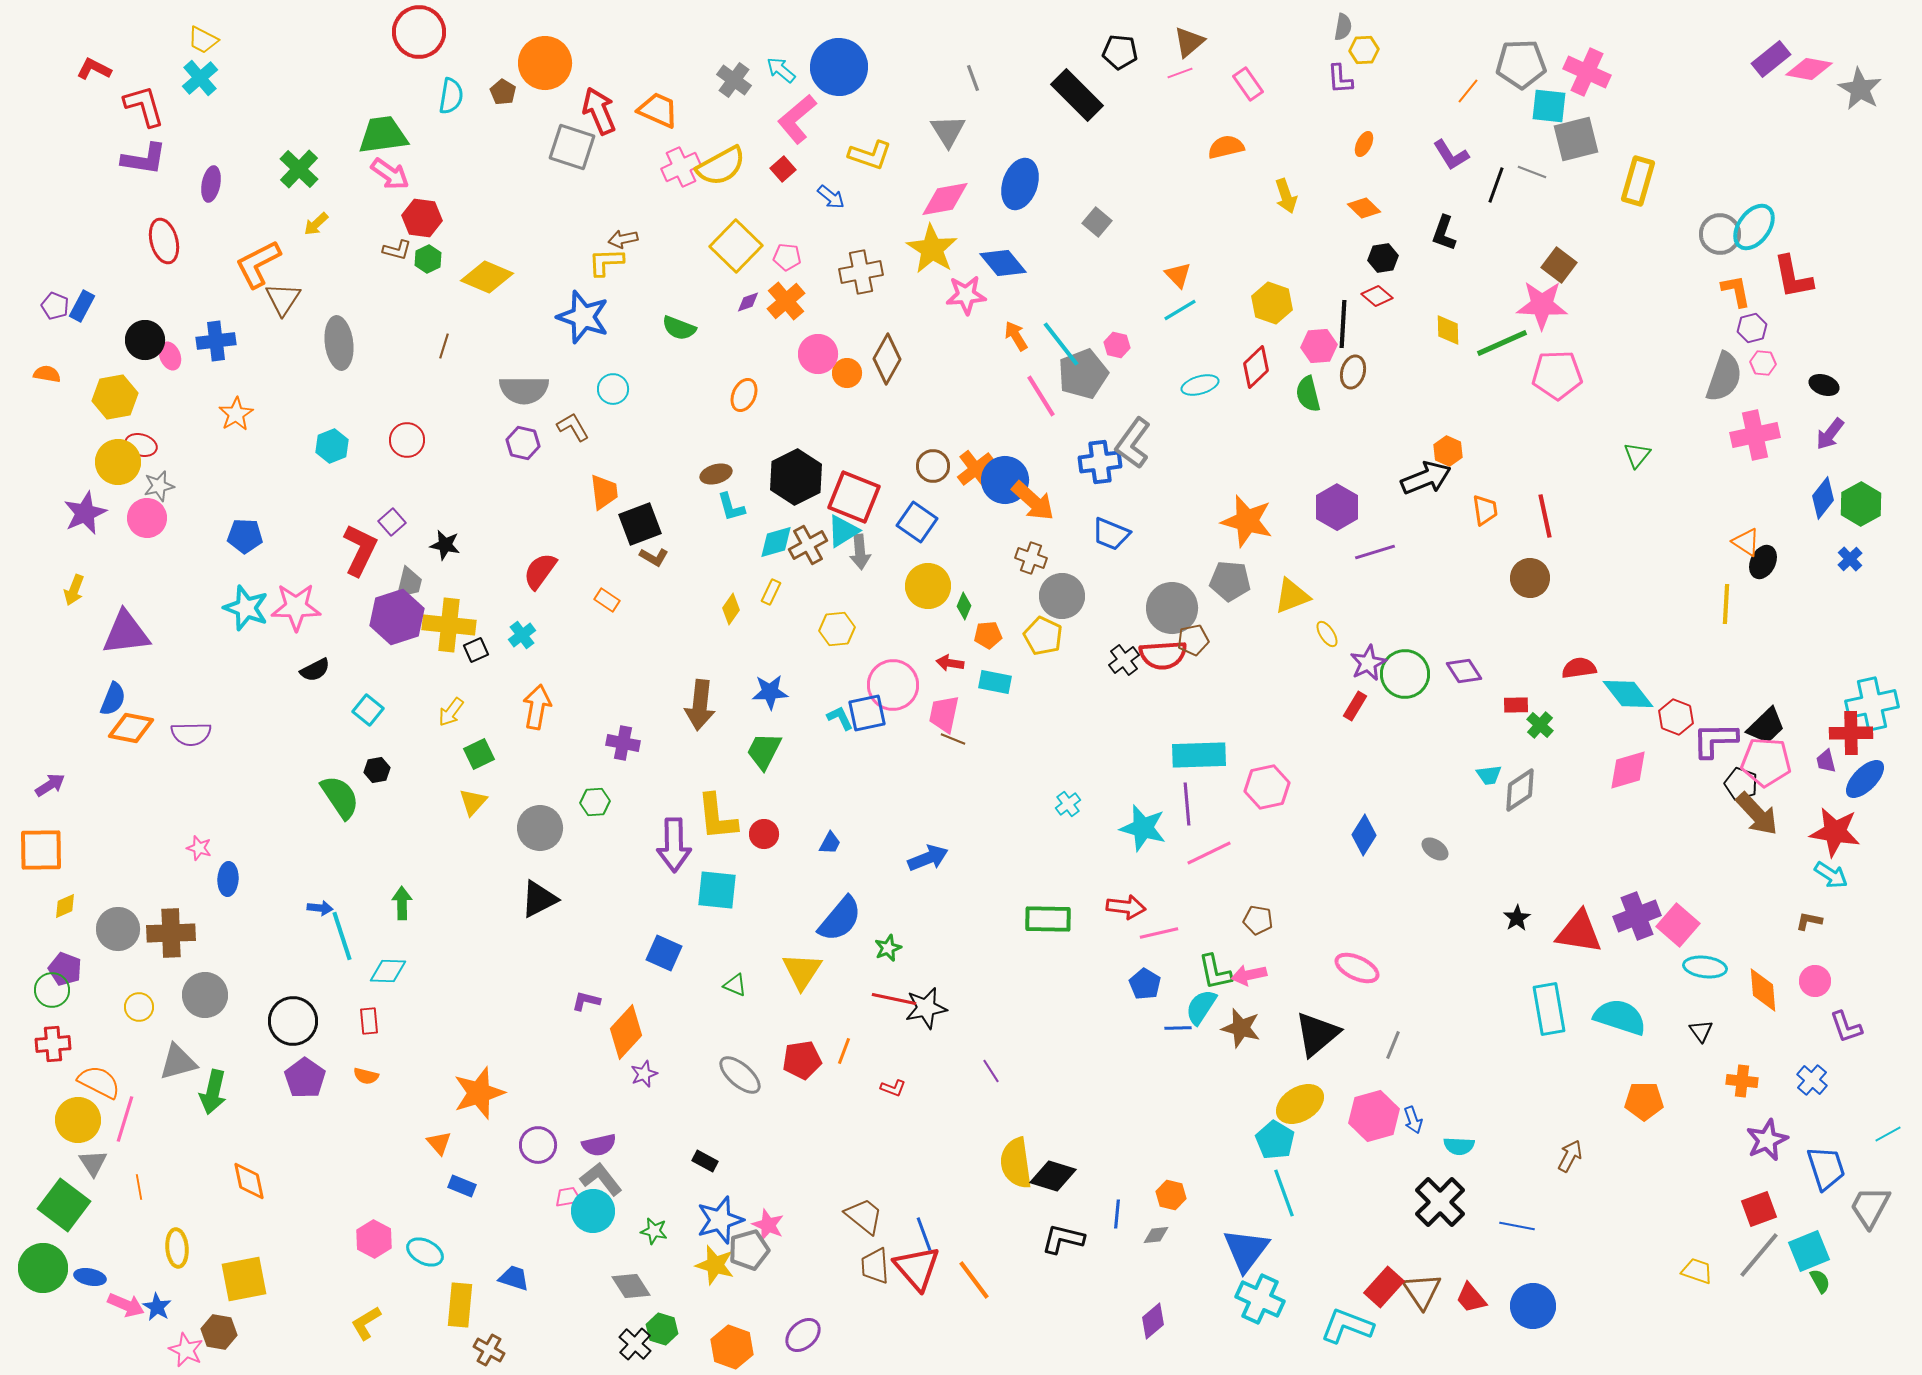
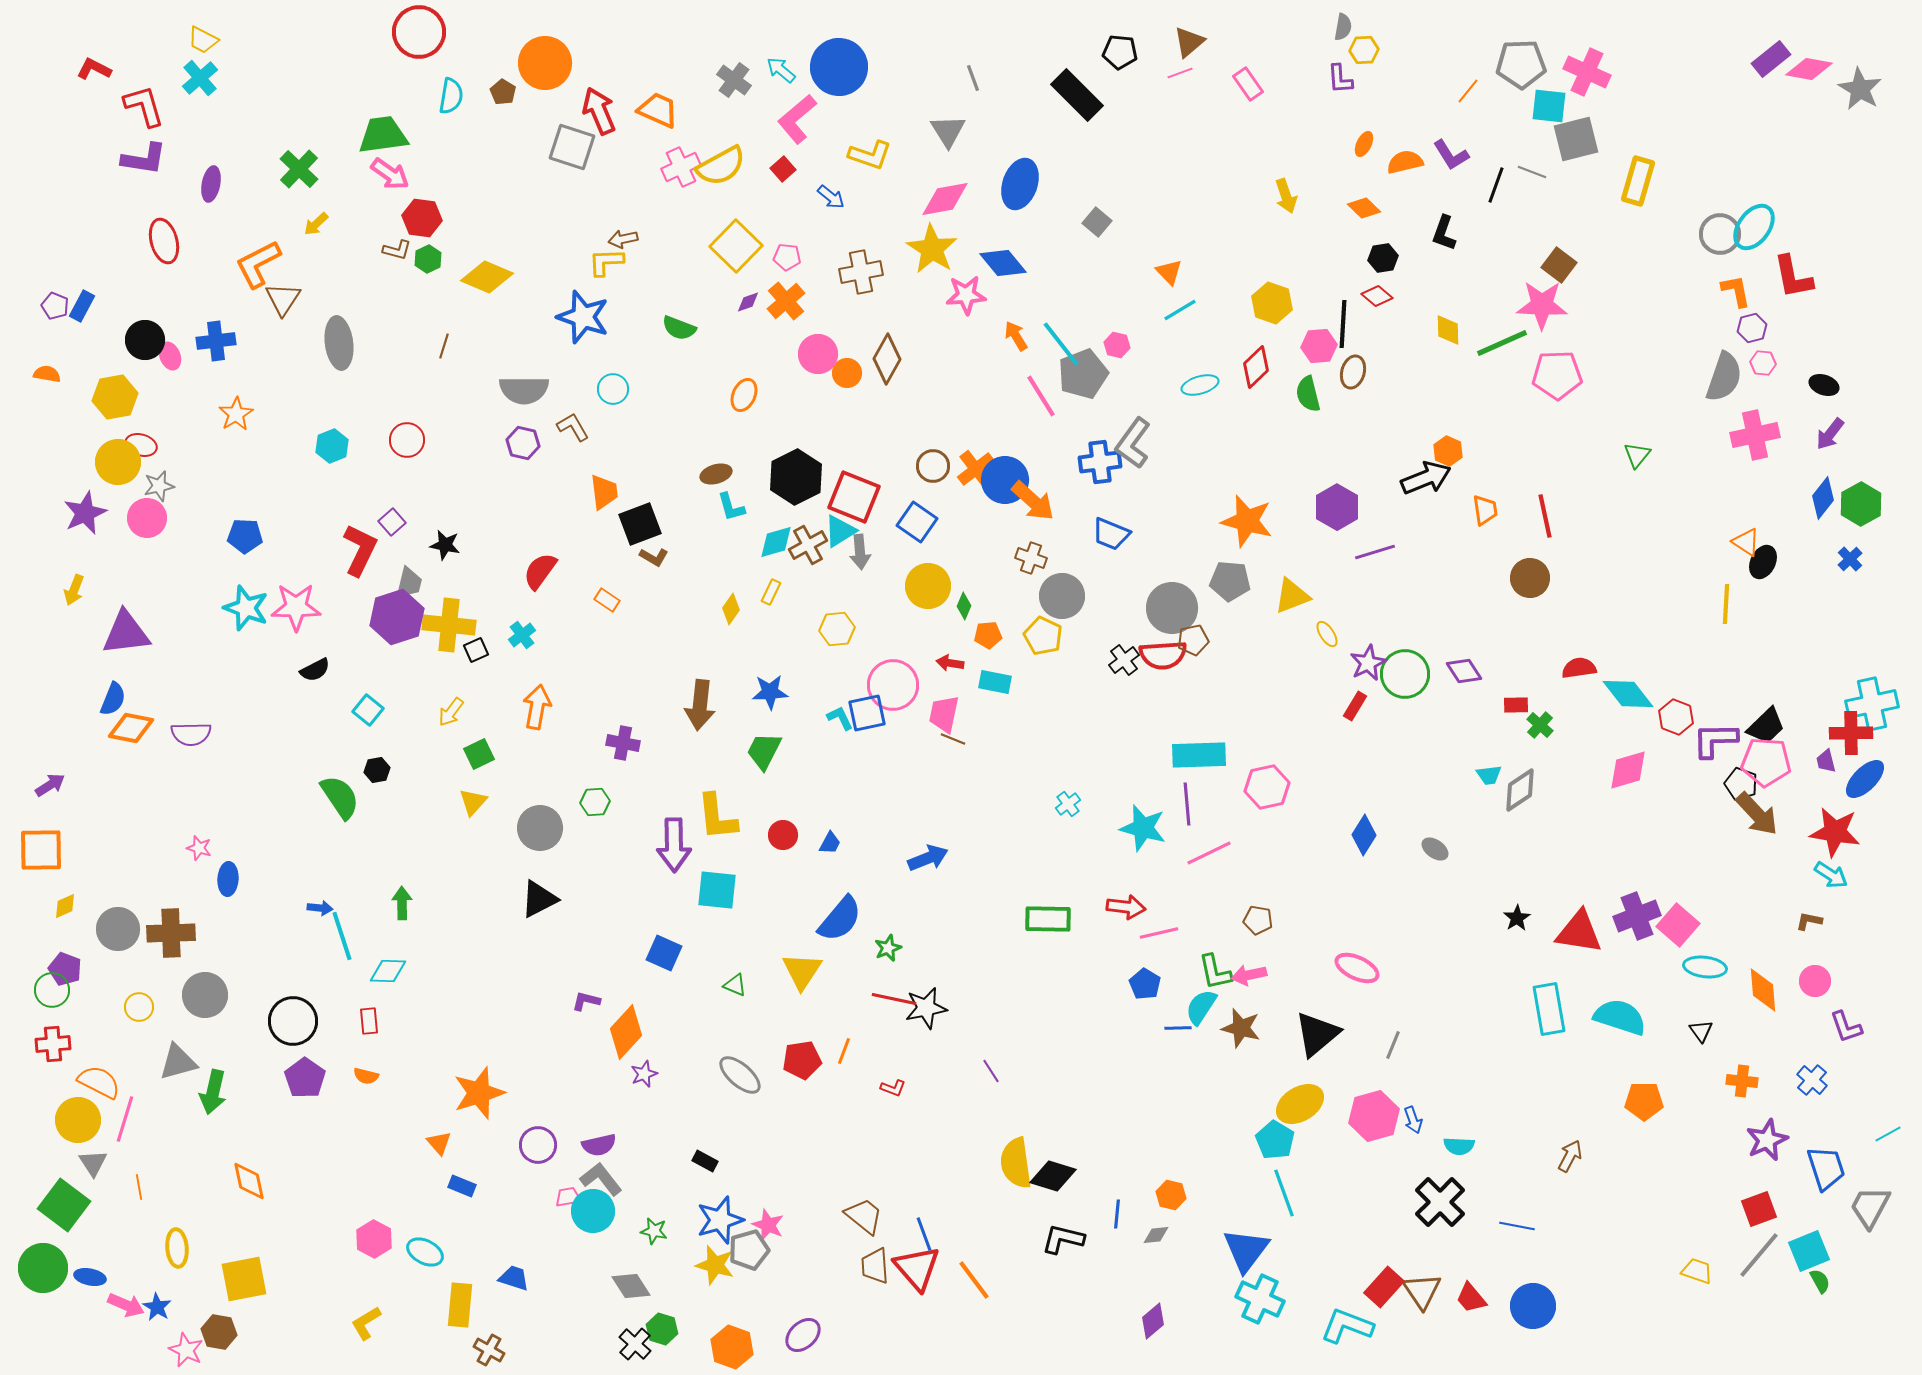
orange semicircle at (1226, 147): moved 179 px right, 15 px down
orange triangle at (1178, 275): moved 9 px left, 3 px up
cyan triangle at (843, 531): moved 3 px left
red circle at (764, 834): moved 19 px right, 1 px down
